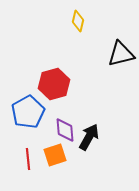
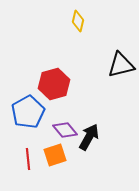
black triangle: moved 11 px down
purple diamond: rotated 35 degrees counterclockwise
